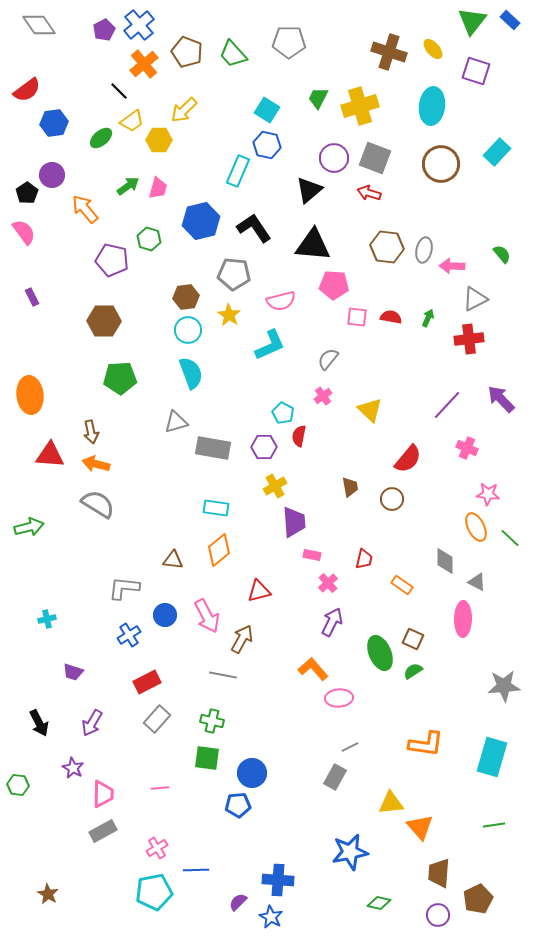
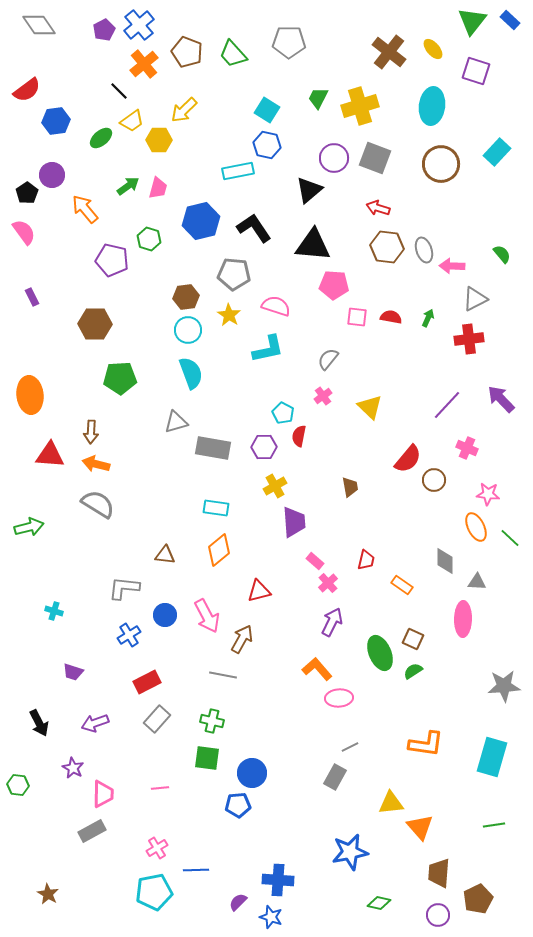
brown cross at (389, 52): rotated 20 degrees clockwise
blue hexagon at (54, 123): moved 2 px right, 2 px up
cyan rectangle at (238, 171): rotated 56 degrees clockwise
red arrow at (369, 193): moved 9 px right, 15 px down
gray ellipse at (424, 250): rotated 30 degrees counterclockwise
pink semicircle at (281, 301): moved 5 px left, 5 px down; rotated 148 degrees counterclockwise
brown hexagon at (104, 321): moved 9 px left, 3 px down
cyan L-shape at (270, 345): moved 2 px left, 4 px down; rotated 12 degrees clockwise
yellow triangle at (370, 410): moved 3 px up
brown arrow at (91, 432): rotated 15 degrees clockwise
brown circle at (392, 499): moved 42 px right, 19 px up
pink rectangle at (312, 555): moved 3 px right, 6 px down; rotated 30 degrees clockwise
red trapezoid at (364, 559): moved 2 px right, 1 px down
brown triangle at (173, 560): moved 8 px left, 5 px up
gray triangle at (477, 582): rotated 24 degrees counterclockwise
cyan cross at (47, 619): moved 7 px right, 8 px up; rotated 30 degrees clockwise
orange L-shape at (313, 669): moved 4 px right
purple arrow at (92, 723): moved 3 px right; rotated 40 degrees clockwise
gray rectangle at (103, 831): moved 11 px left
blue star at (271, 917): rotated 10 degrees counterclockwise
